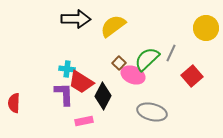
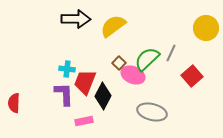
red trapezoid: moved 4 px right; rotated 80 degrees clockwise
